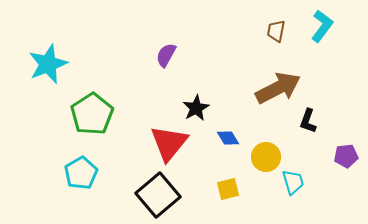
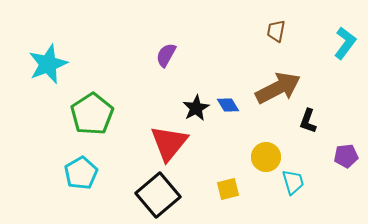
cyan L-shape: moved 23 px right, 17 px down
blue diamond: moved 33 px up
